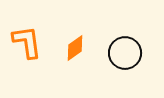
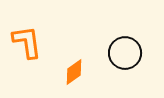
orange diamond: moved 1 px left, 24 px down
